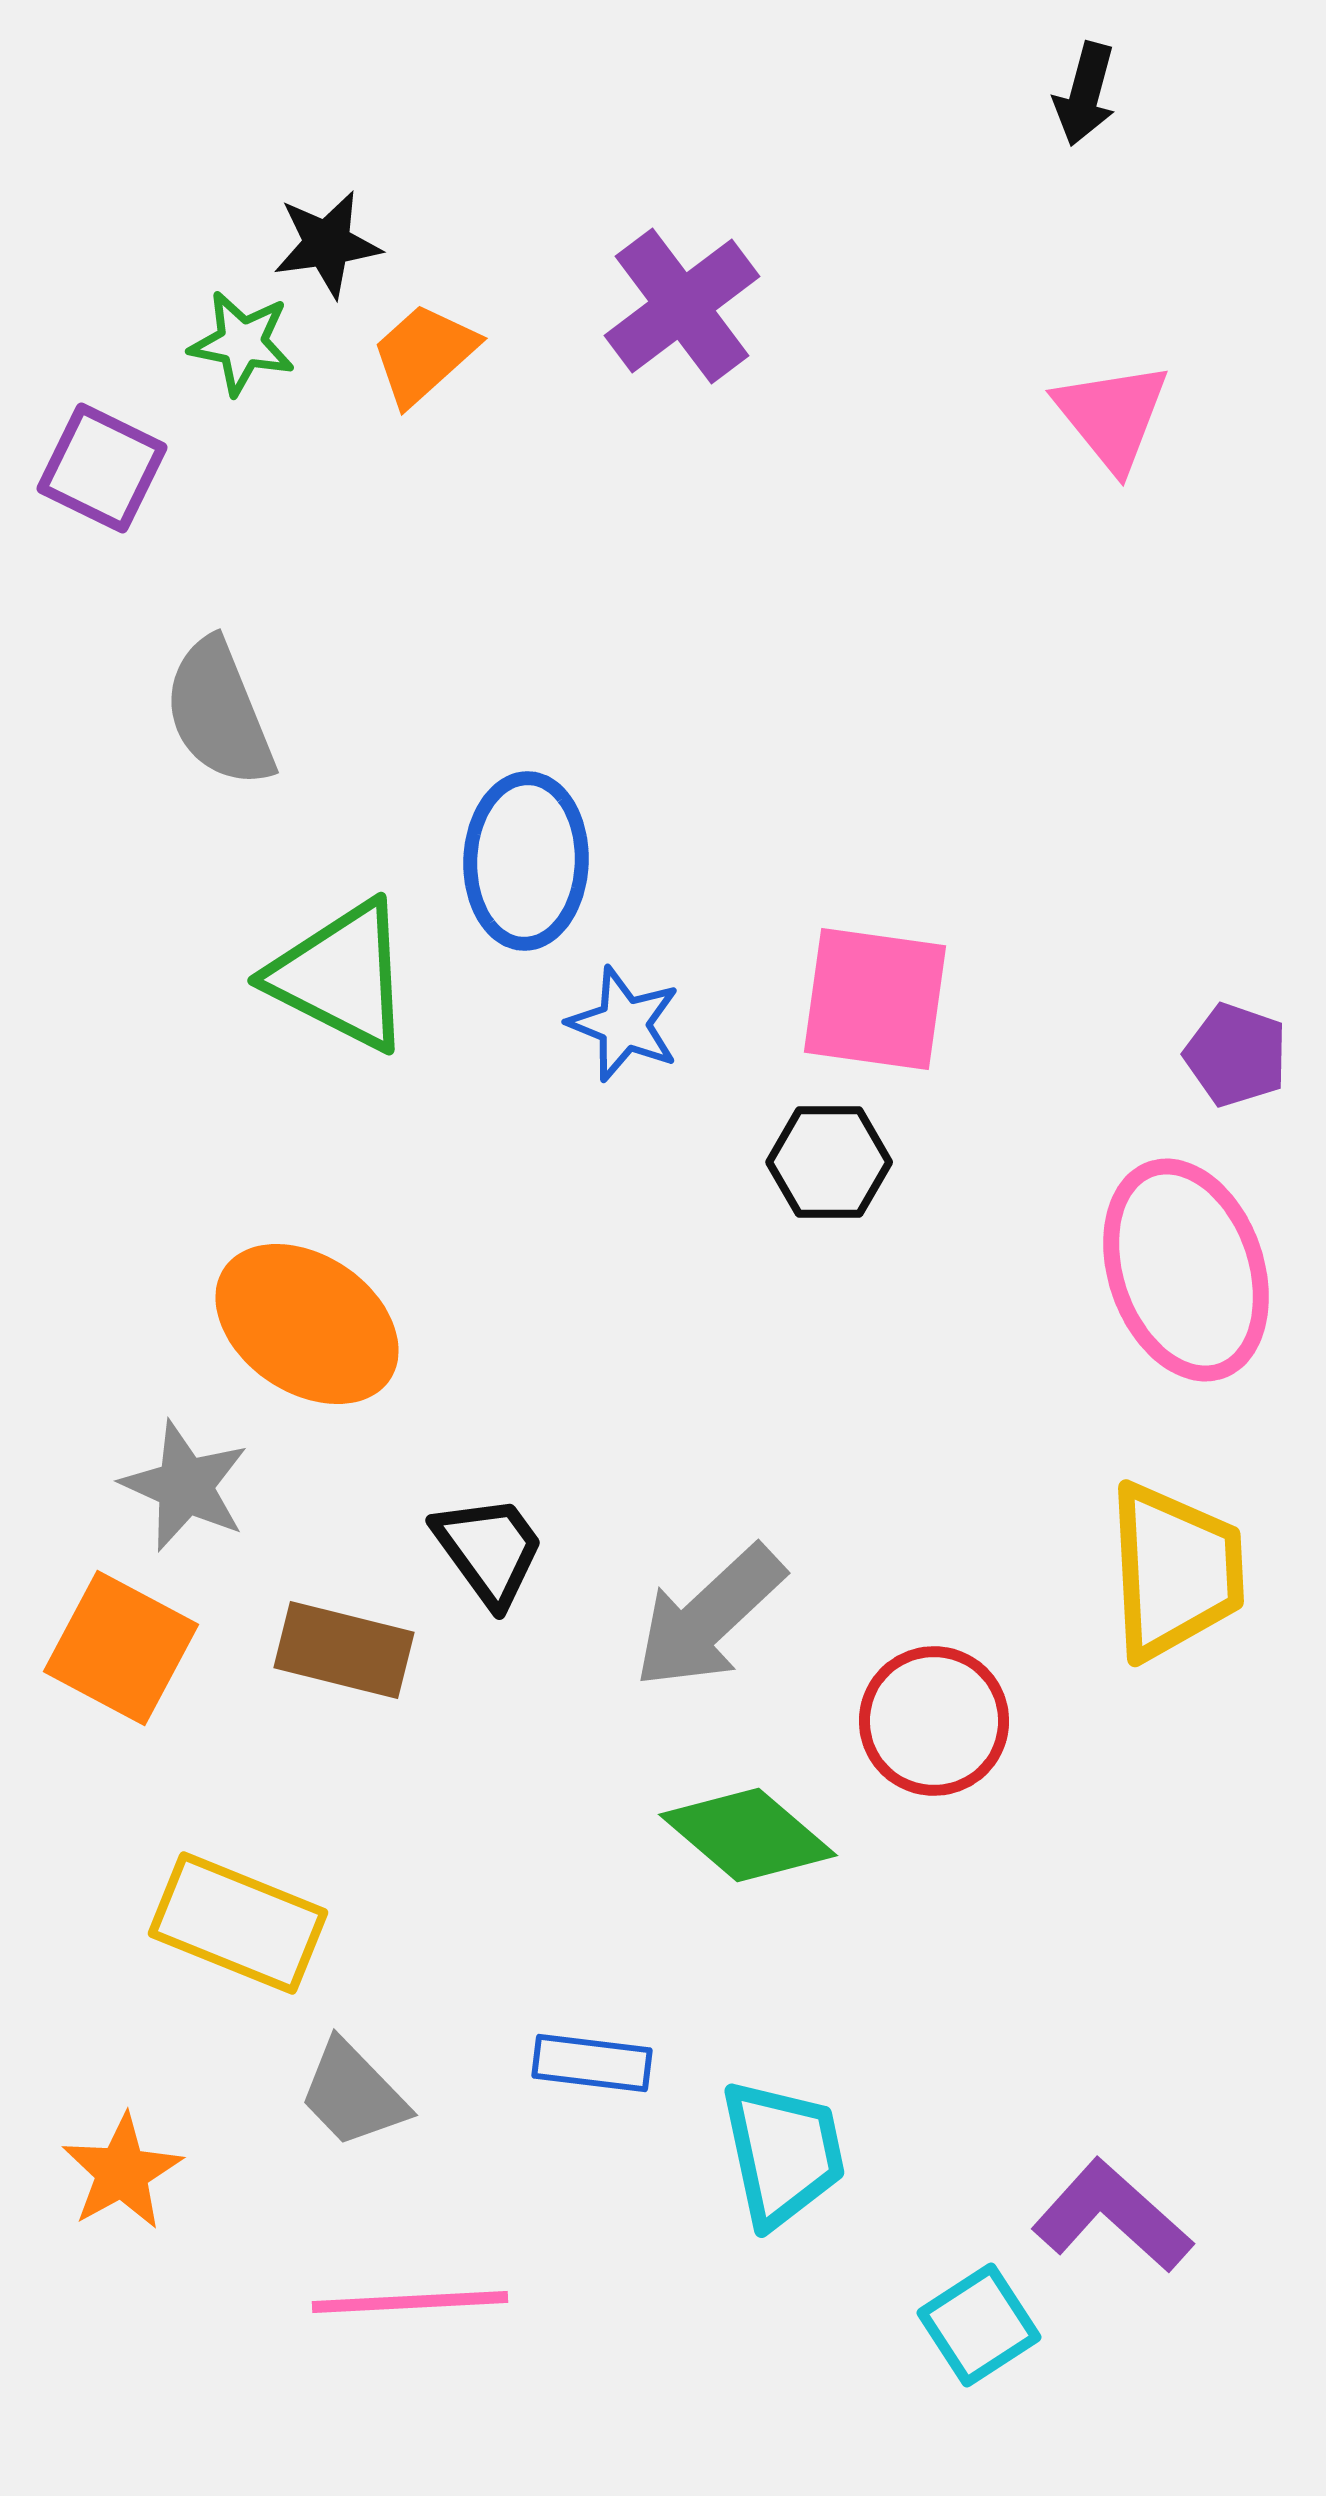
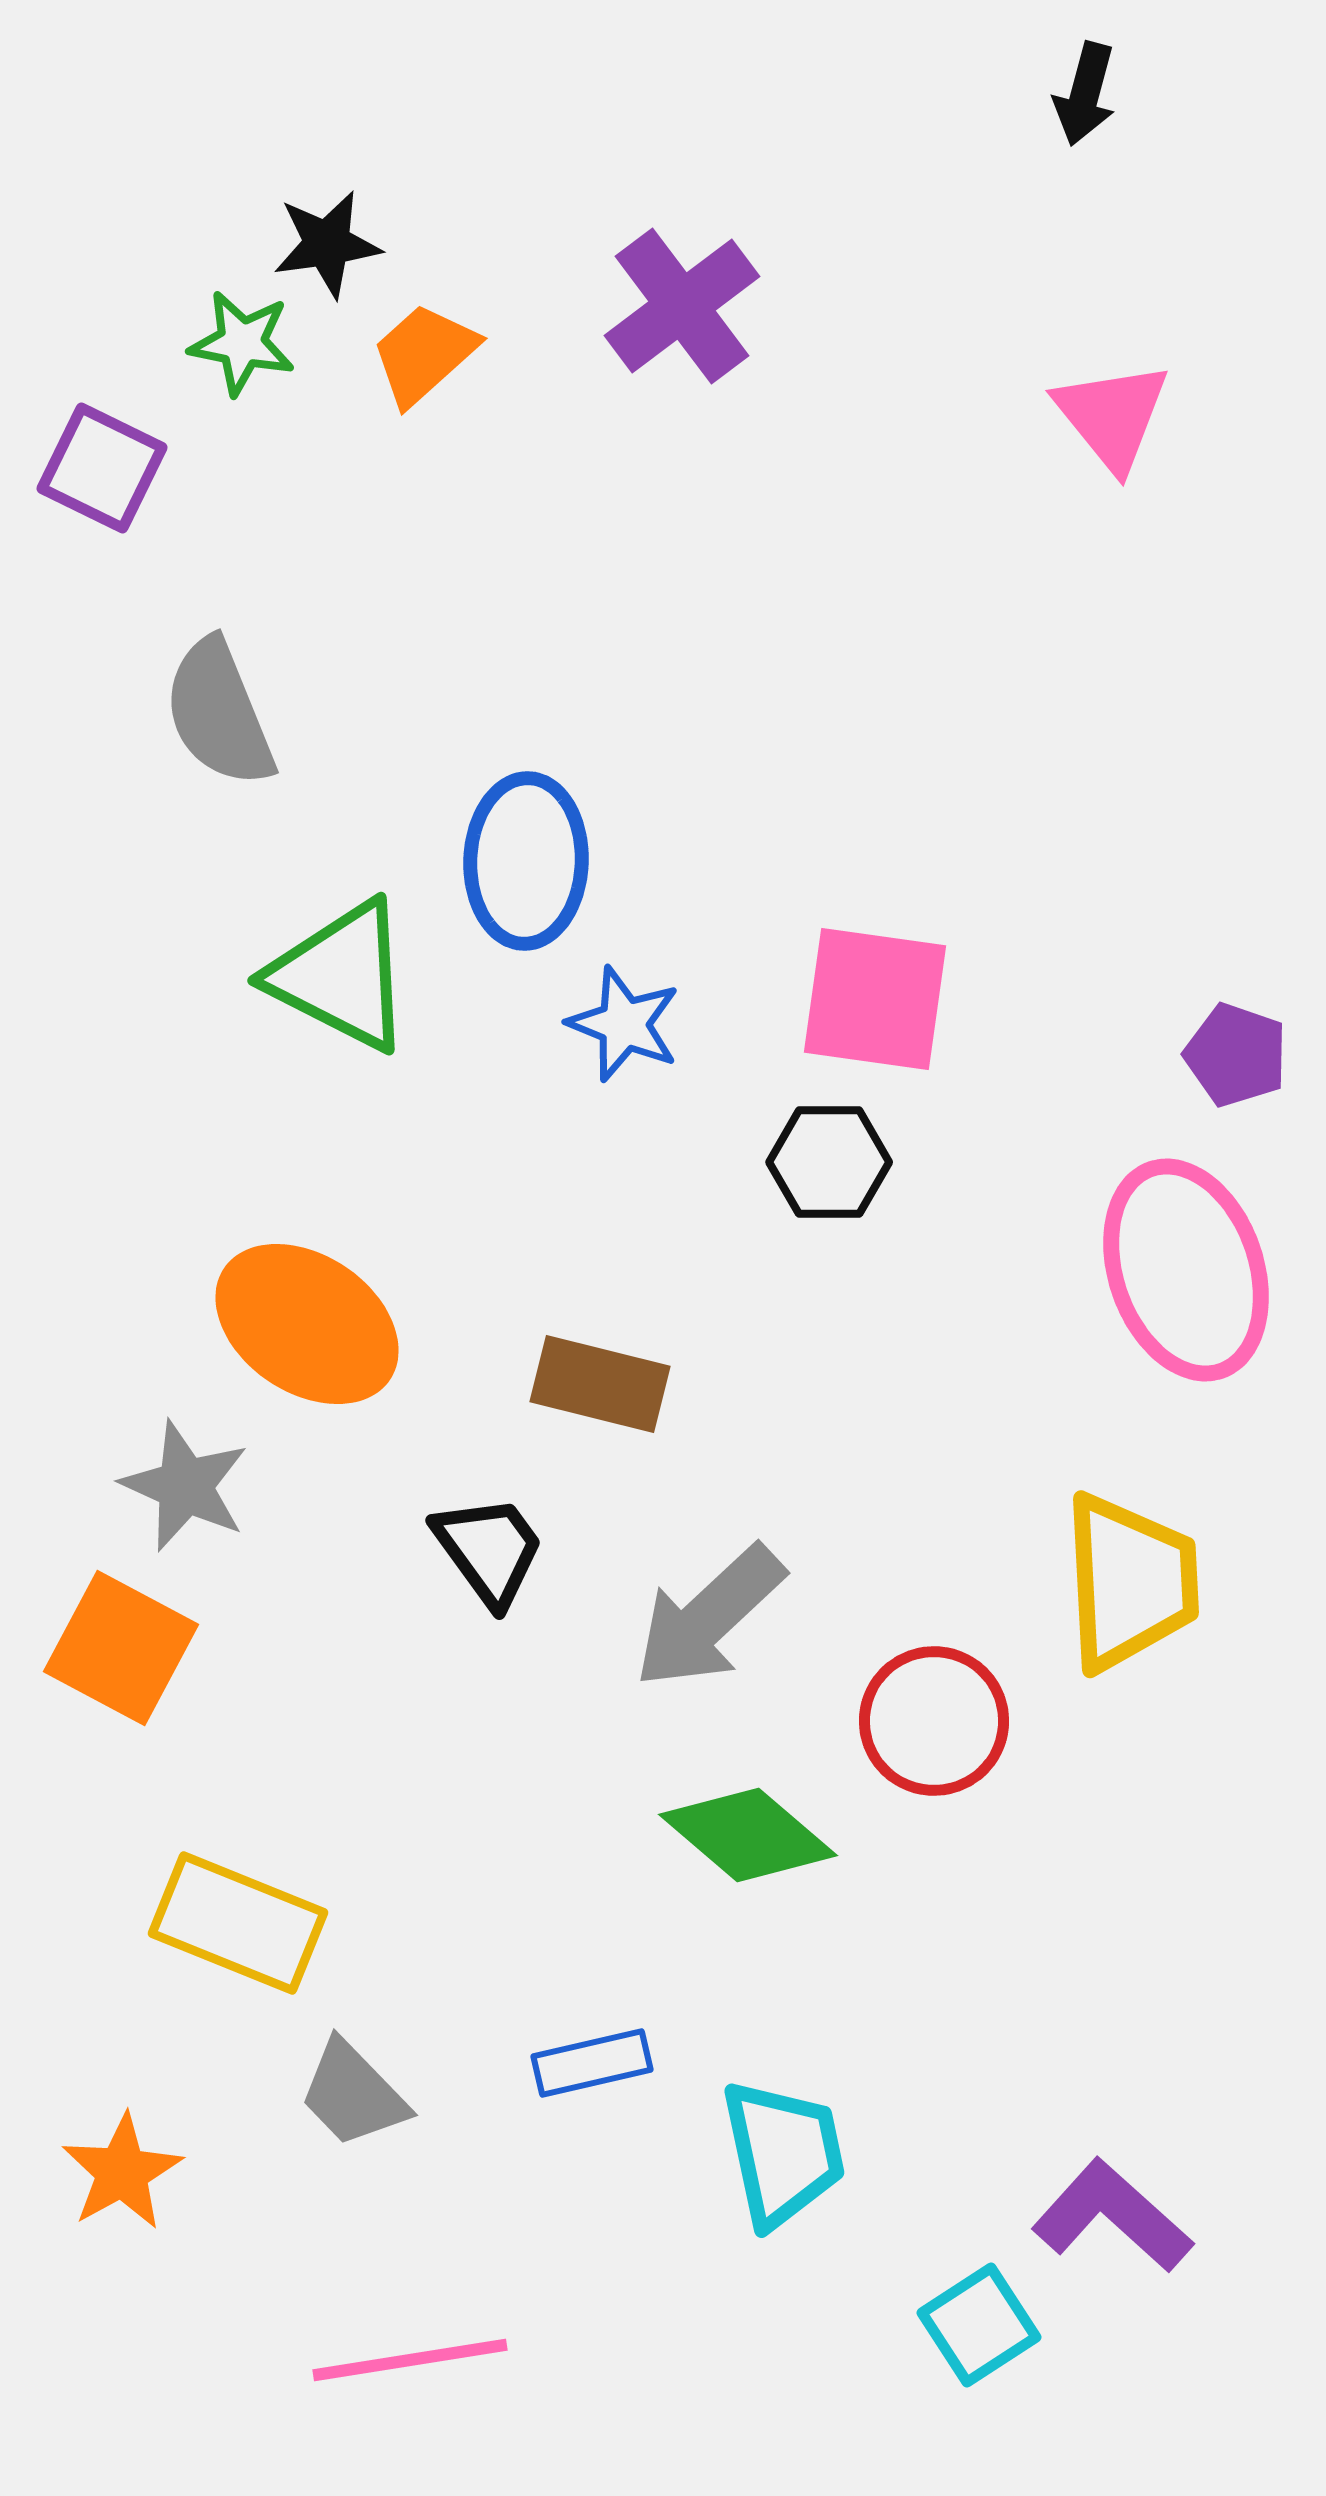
yellow trapezoid: moved 45 px left, 11 px down
brown rectangle: moved 256 px right, 266 px up
blue rectangle: rotated 20 degrees counterclockwise
pink line: moved 58 px down; rotated 6 degrees counterclockwise
